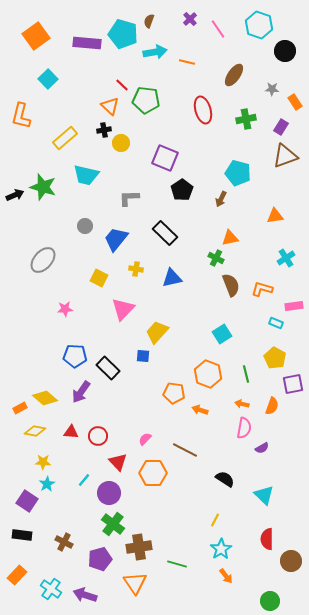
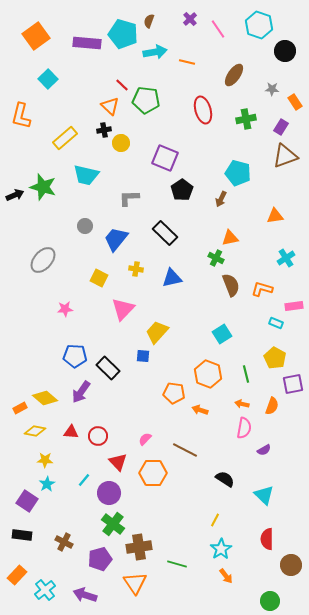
purple semicircle at (262, 448): moved 2 px right, 2 px down
yellow star at (43, 462): moved 2 px right, 2 px up
brown circle at (291, 561): moved 4 px down
cyan cross at (51, 589): moved 6 px left, 1 px down; rotated 15 degrees clockwise
